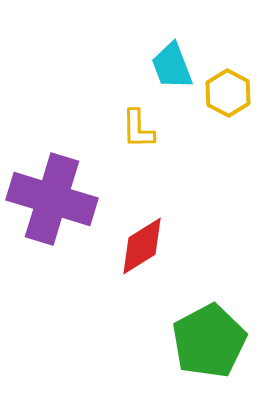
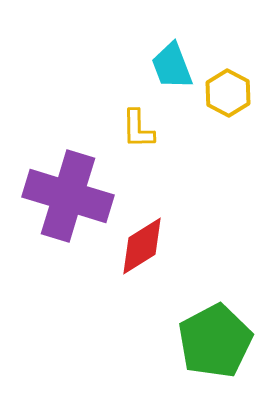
purple cross: moved 16 px right, 3 px up
green pentagon: moved 6 px right
